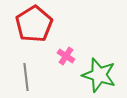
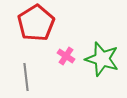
red pentagon: moved 2 px right, 1 px up
green star: moved 3 px right, 16 px up
